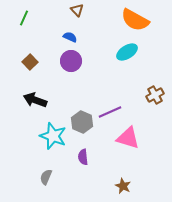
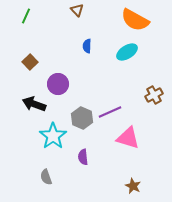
green line: moved 2 px right, 2 px up
blue semicircle: moved 17 px right, 9 px down; rotated 112 degrees counterclockwise
purple circle: moved 13 px left, 23 px down
brown cross: moved 1 px left
black arrow: moved 1 px left, 4 px down
gray hexagon: moved 4 px up
cyan star: rotated 16 degrees clockwise
gray semicircle: rotated 42 degrees counterclockwise
brown star: moved 10 px right
